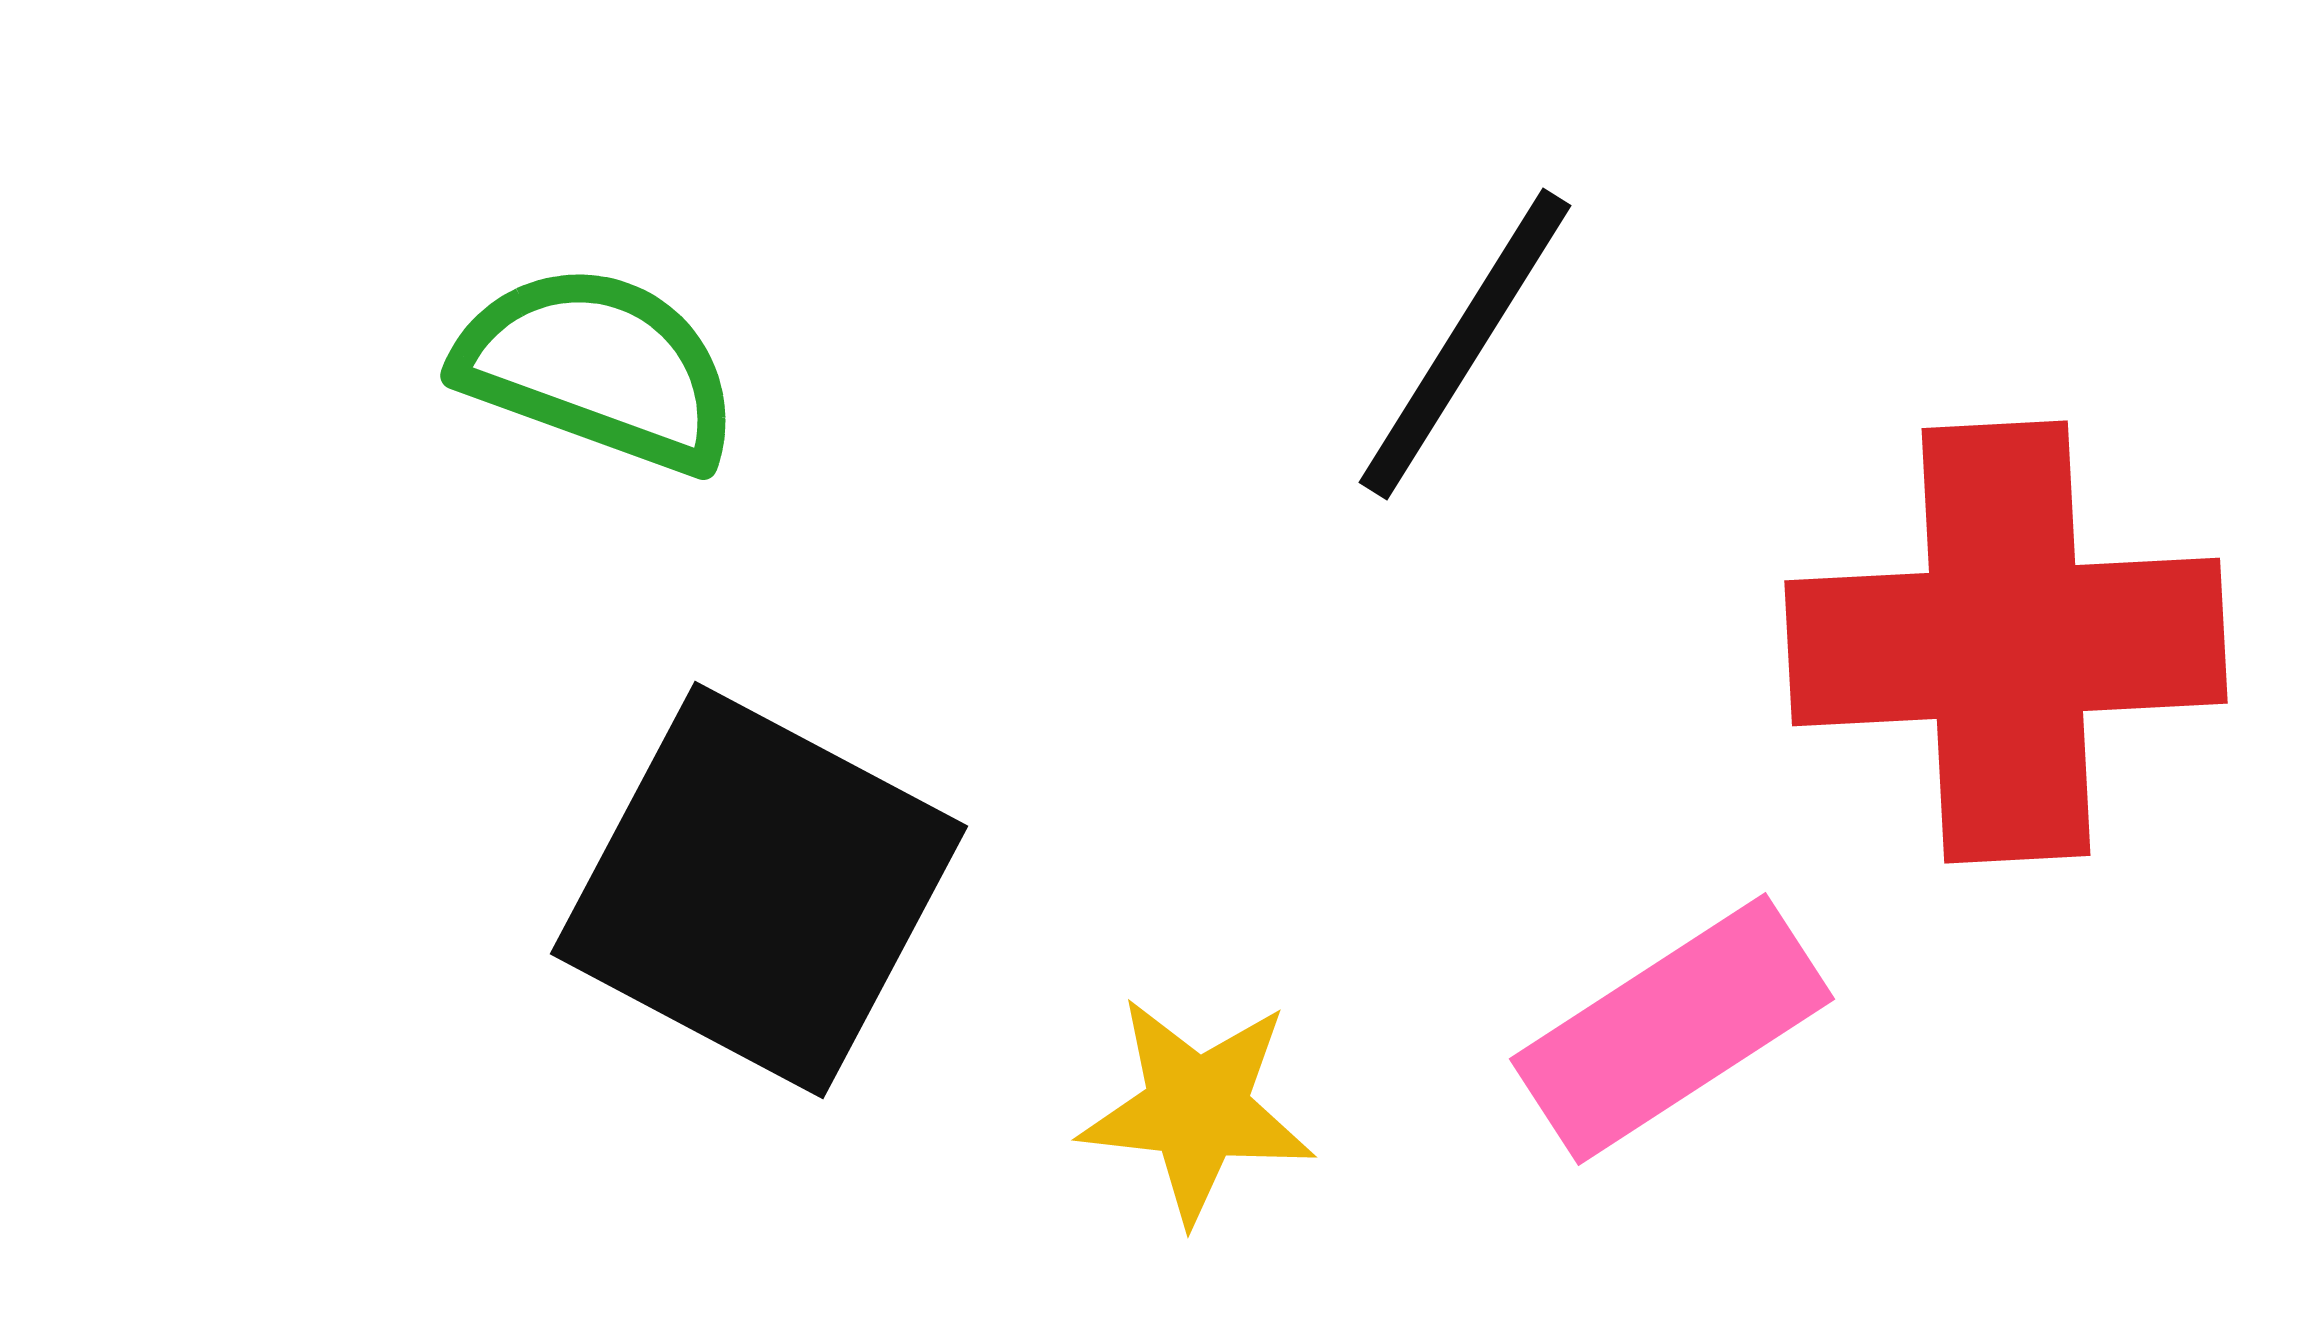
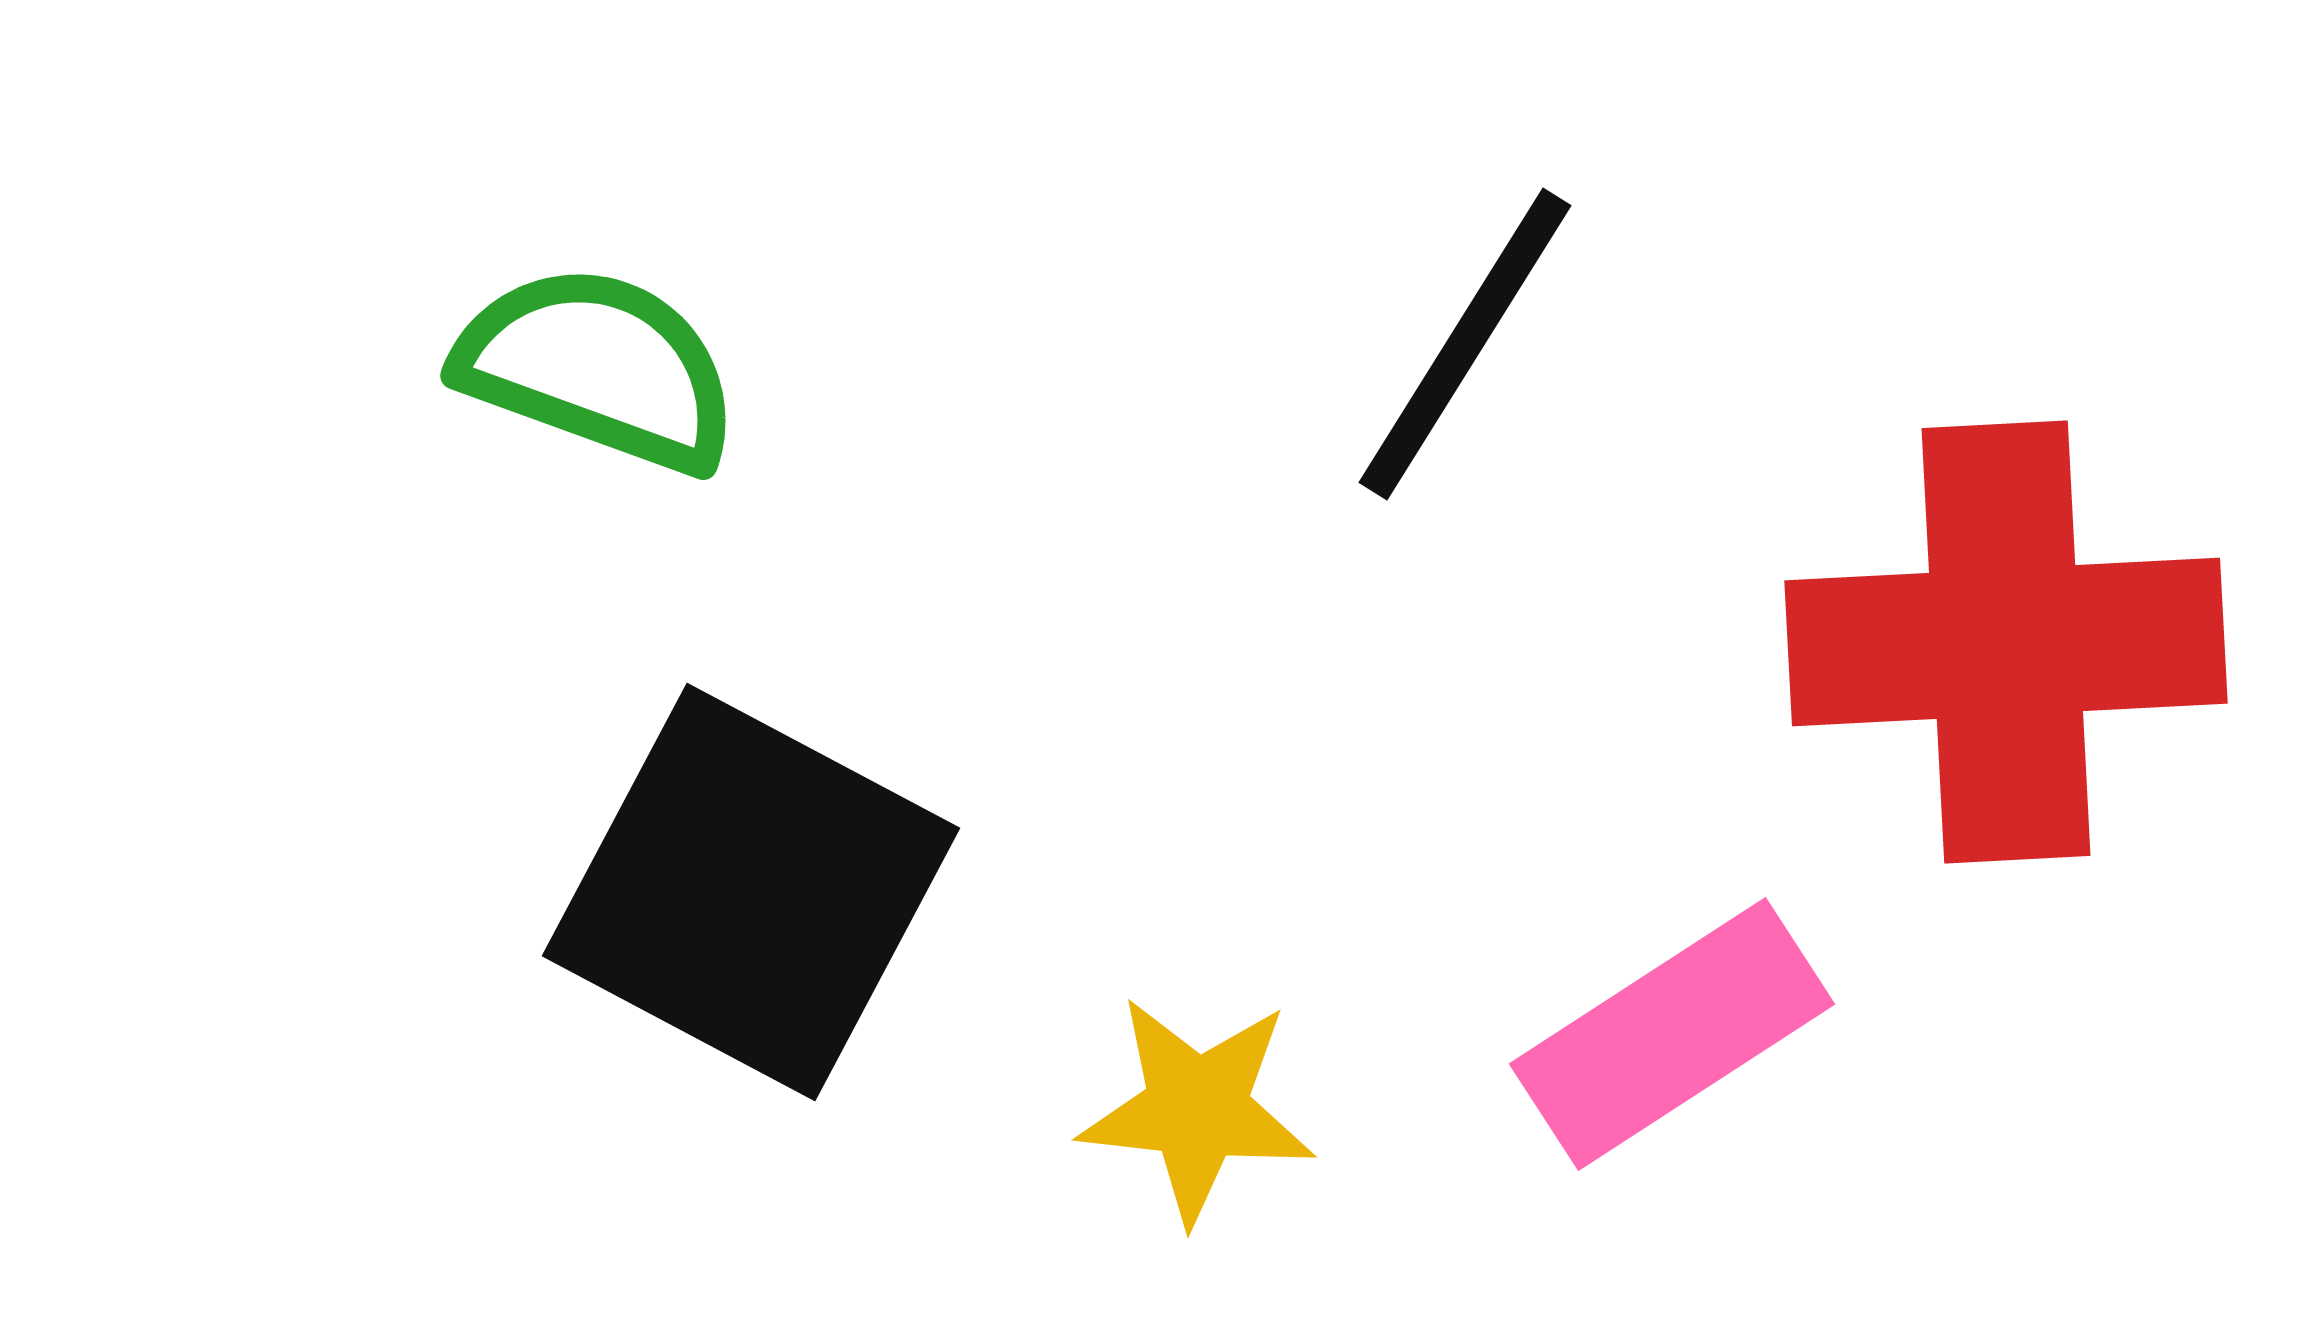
black square: moved 8 px left, 2 px down
pink rectangle: moved 5 px down
